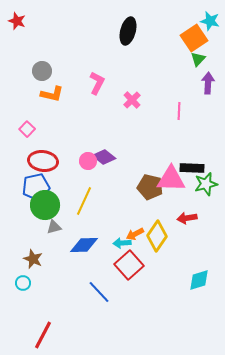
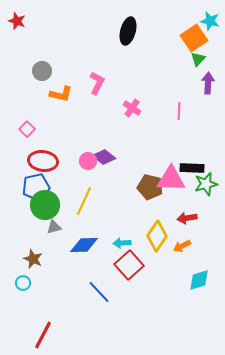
orange L-shape: moved 9 px right
pink cross: moved 8 px down; rotated 12 degrees counterclockwise
orange arrow: moved 47 px right, 12 px down
